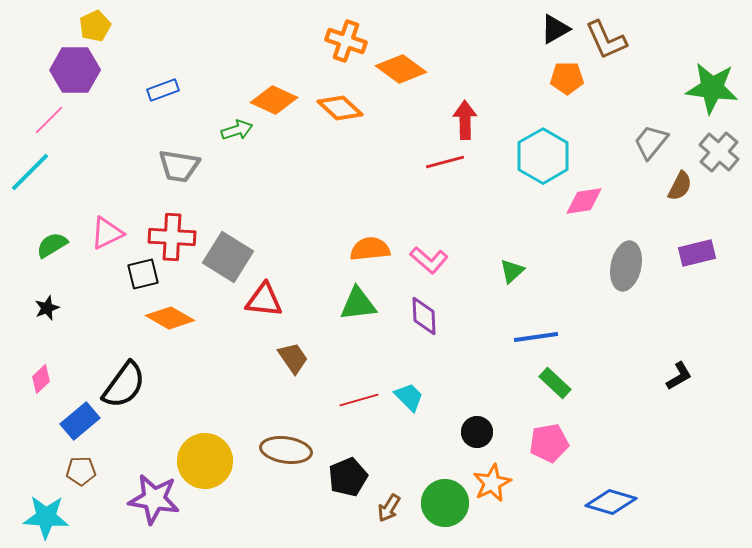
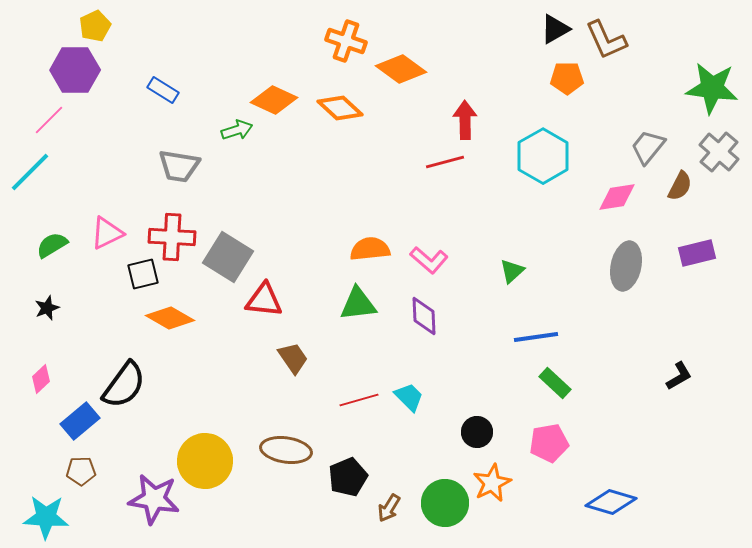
blue rectangle at (163, 90): rotated 52 degrees clockwise
gray trapezoid at (651, 142): moved 3 px left, 5 px down
pink diamond at (584, 201): moved 33 px right, 4 px up
